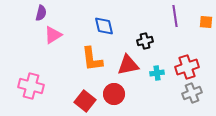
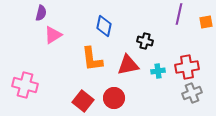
purple line: moved 4 px right, 2 px up; rotated 20 degrees clockwise
orange square: rotated 16 degrees counterclockwise
blue diamond: rotated 25 degrees clockwise
black cross: rotated 28 degrees clockwise
red cross: rotated 10 degrees clockwise
cyan cross: moved 1 px right, 2 px up
pink cross: moved 6 px left, 1 px up
red circle: moved 4 px down
red square: moved 2 px left
